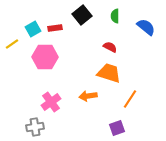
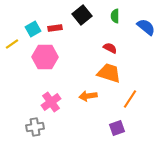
red semicircle: moved 1 px down
